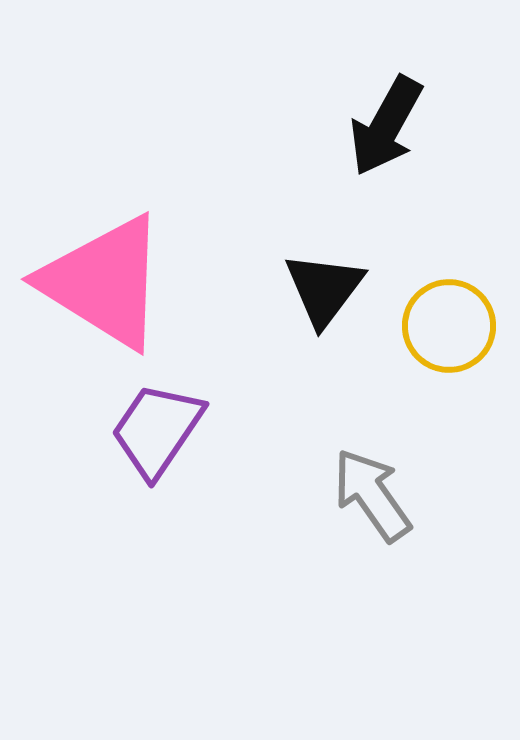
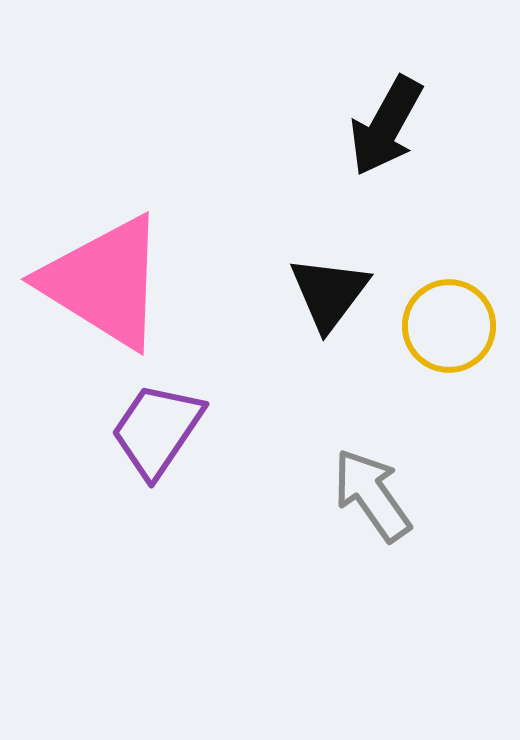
black triangle: moved 5 px right, 4 px down
